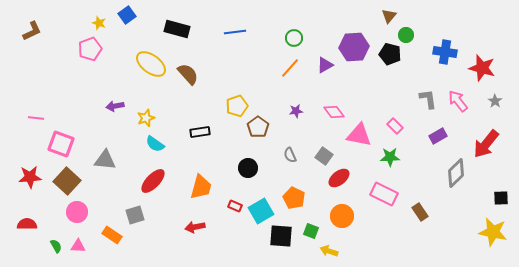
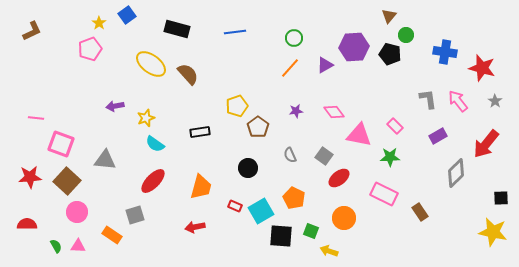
yellow star at (99, 23): rotated 16 degrees clockwise
orange circle at (342, 216): moved 2 px right, 2 px down
